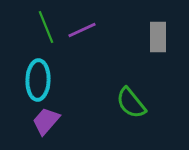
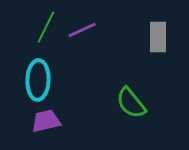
green line: rotated 48 degrees clockwise
purple trapezoid: rotated 36 degrees clockwise
